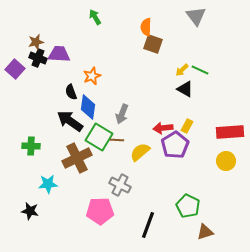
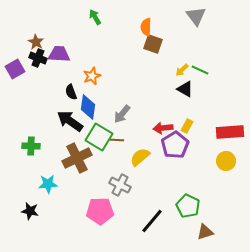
brown star: rotated 28 degrees counterclockwise
purple square: rotated 18 degrees clockwise
gray arrow: rotated 18 degrees clockwise
yellow semicircle: moved 5 px down
black line: moved 4 px right, 4 px up; rotated 20 degrees clockwise
